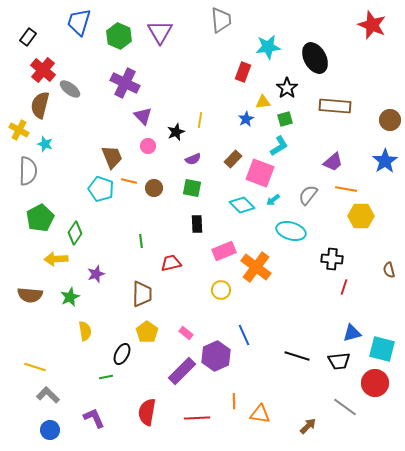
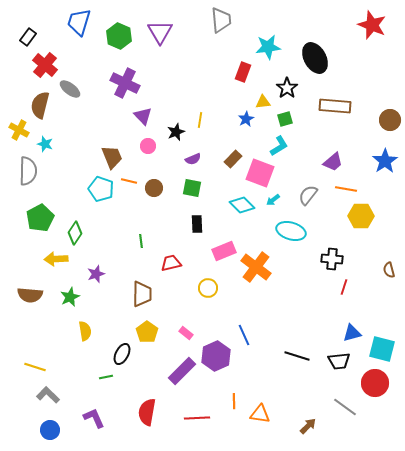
red cross at (43, 70): moved 2 px right, 5 px up
yellow circle at (221, 290): moved 13 px left, 2 px up
